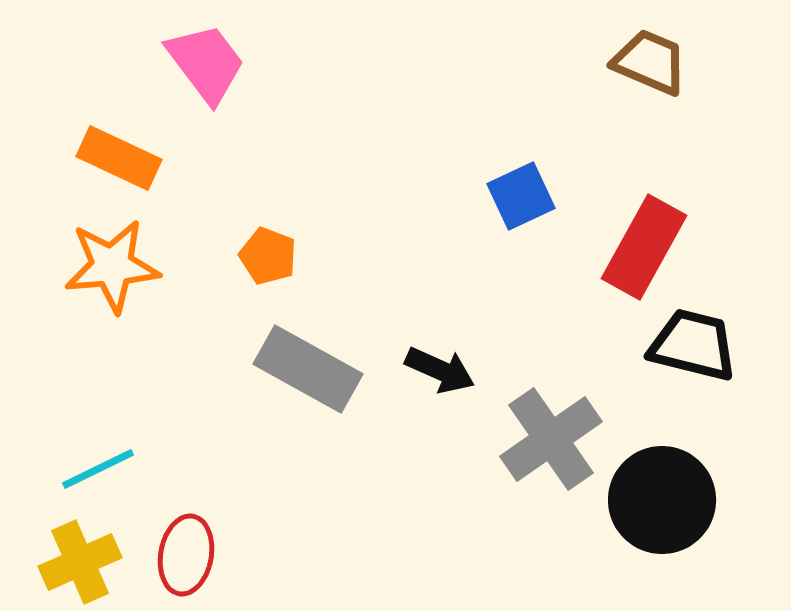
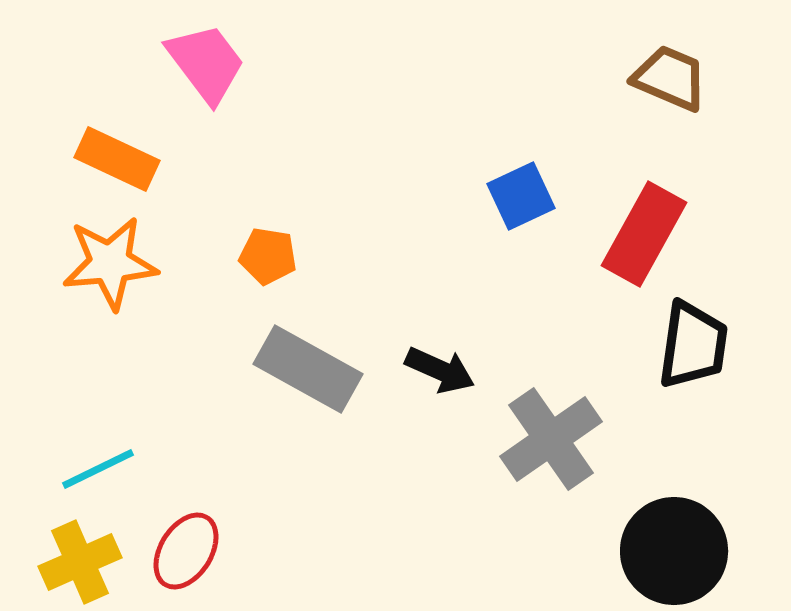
brown trapezoid: moved 20 px right, 16 px down
orange rectangle: moved 2 px left, 1 px down
red rectangle: moved 13 px up
orange pentagon: rotated 12 degrees counterclockwise
orange star: moved 2 px left, 3 px up
black trapezoid: rotated 84 degrees clockwise
black circle: moved 12 px right, 51 px down
red ellipse: moved 4 px up; rotated 22 degrees clockwise
